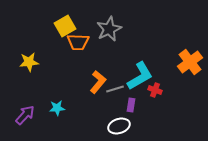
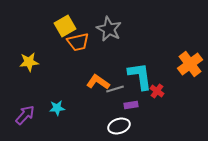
gray star: rotated 20 degrees counterclockwise
orange trapezoid: rotated 15 degrees counterclockwise
orange cross: moved 2 px down
cyan L-shape: rotated 68 degrees counterclockwise
orange L-shape: rotated 95 degrees counterclockwise
red cross: moved 2 px right, 1 px down; rotated 16 degrees clockwise
purple rectangle: rotated 72 degrees clockwise
